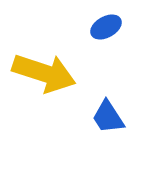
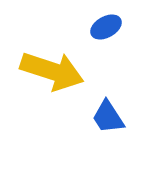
yellow arrow: moved 8 px right, 2 px up
